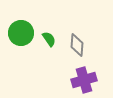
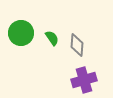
green semicircle: moved 3 px right, 1 px up
